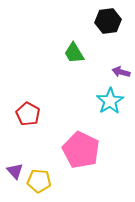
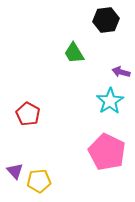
black hexagon: moved 2 px left, 1 px up
pink pentagon: moved 26 px right, 2 px down
yellow pentagon: rotated 10 degrees counterclockwise
